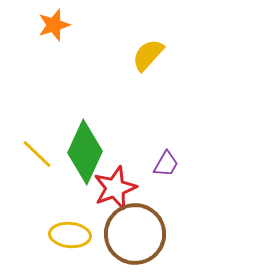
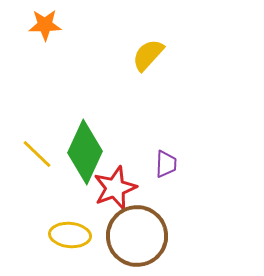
orange star: moved 9 px left; rotated 16 degrees clockwise
purple trapezoid: rotated 28 degrees counterclockwise
brown circle: moved 2 px right, 2 px down
